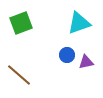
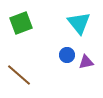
cyan triangle: rotated 50 degrees counterclockwise
